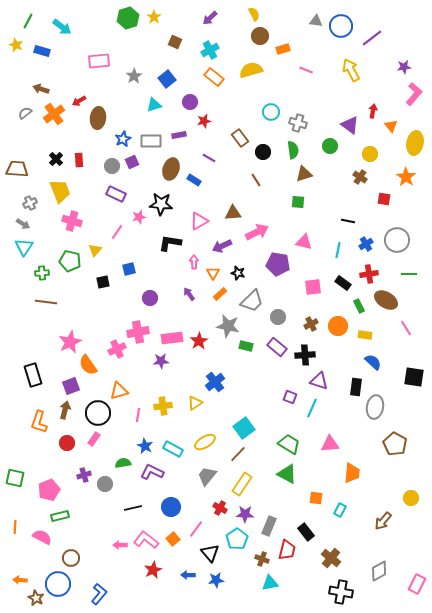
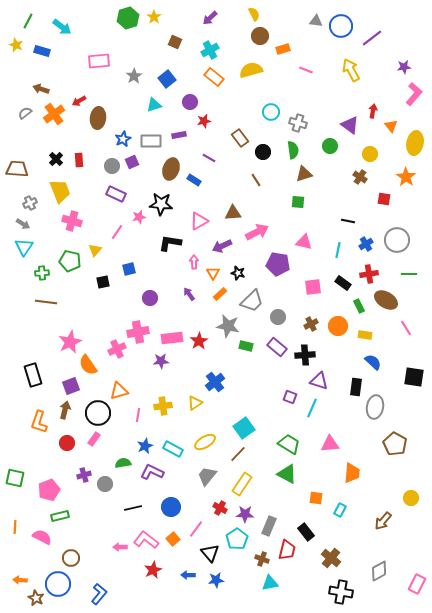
blue star at (145, 446): rotated 21 degrees clockwise
pink arrow at (120, 545): moved 2 px down
